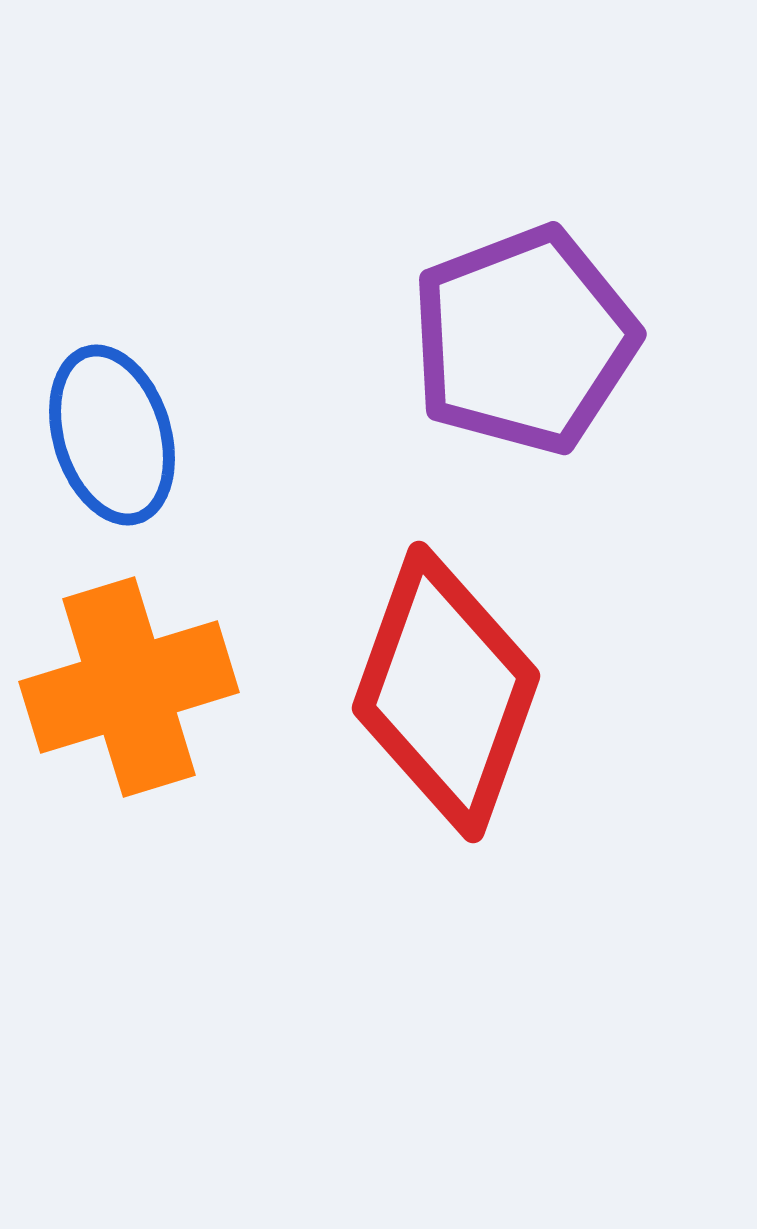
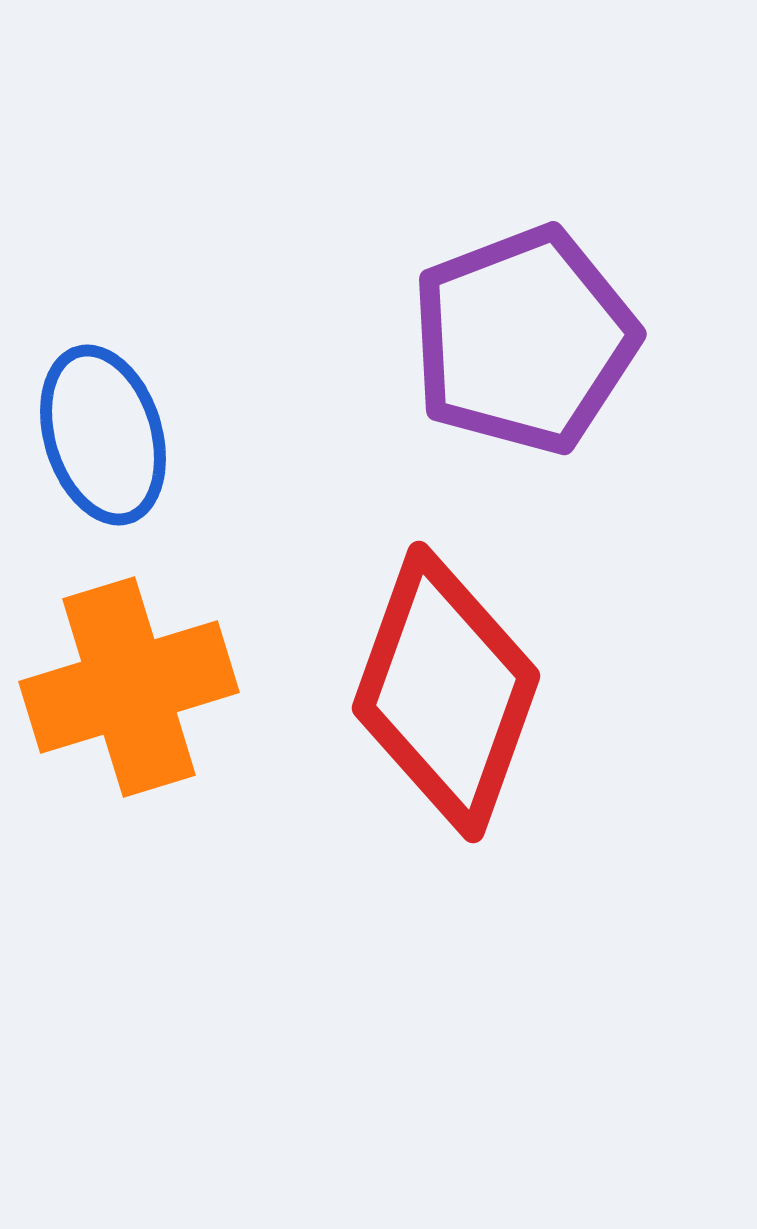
blue ellipse: moved 9 px left
